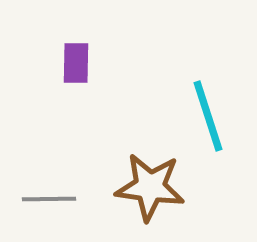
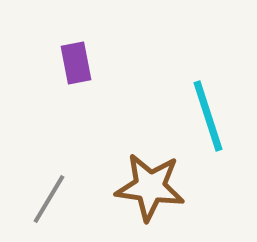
purple rectangle: rotated 12 degrees counterclockwise
gray line: rotated 58 degrees counterclockwise
